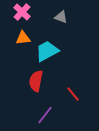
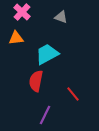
orange triangle: moved 7 px left
cyan trapezoid: moved 3 px down
purple line: rotated 12 degrees counterclockwise
